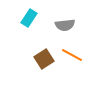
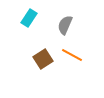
gray semicircle: rotated 120 degrees clockwise
brown square: moved 1 px left
